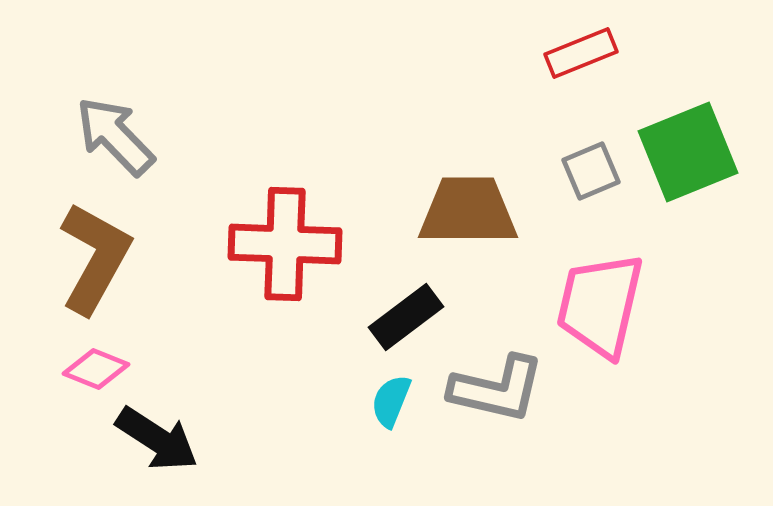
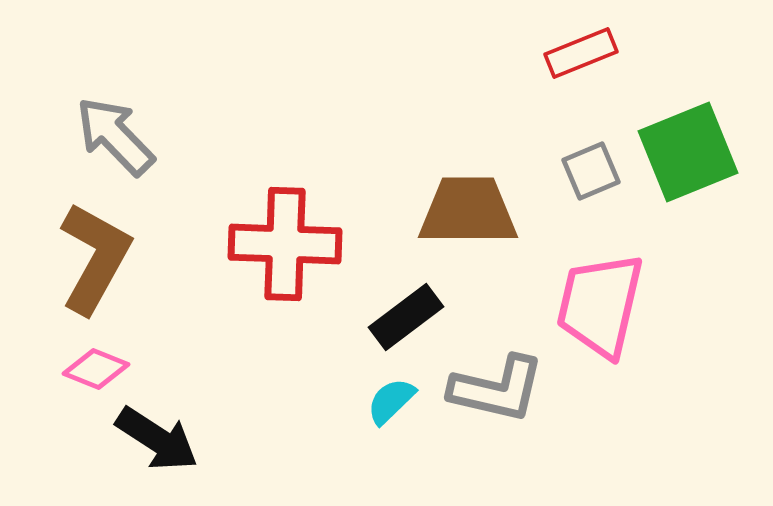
cyan semicircle: rotated 24 degrees clockwise
